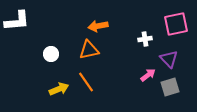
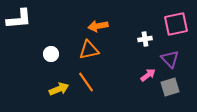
white L-shape: moved 2 px right, 2 px up
purple triangle: moved 1 px right
